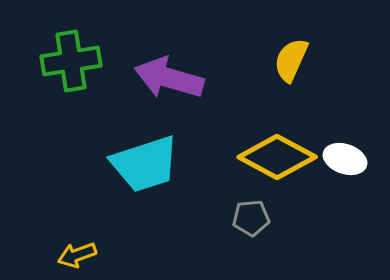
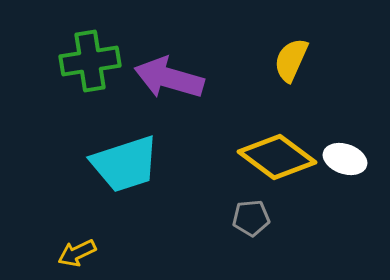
green cross: moved 19 px right
yellow diamond: rotated 8 degrees clockwise
cyan trapezoid: moved 20 px left
yellow arrow: moved 2 px up; rotated 6 degrees counterclockwise
